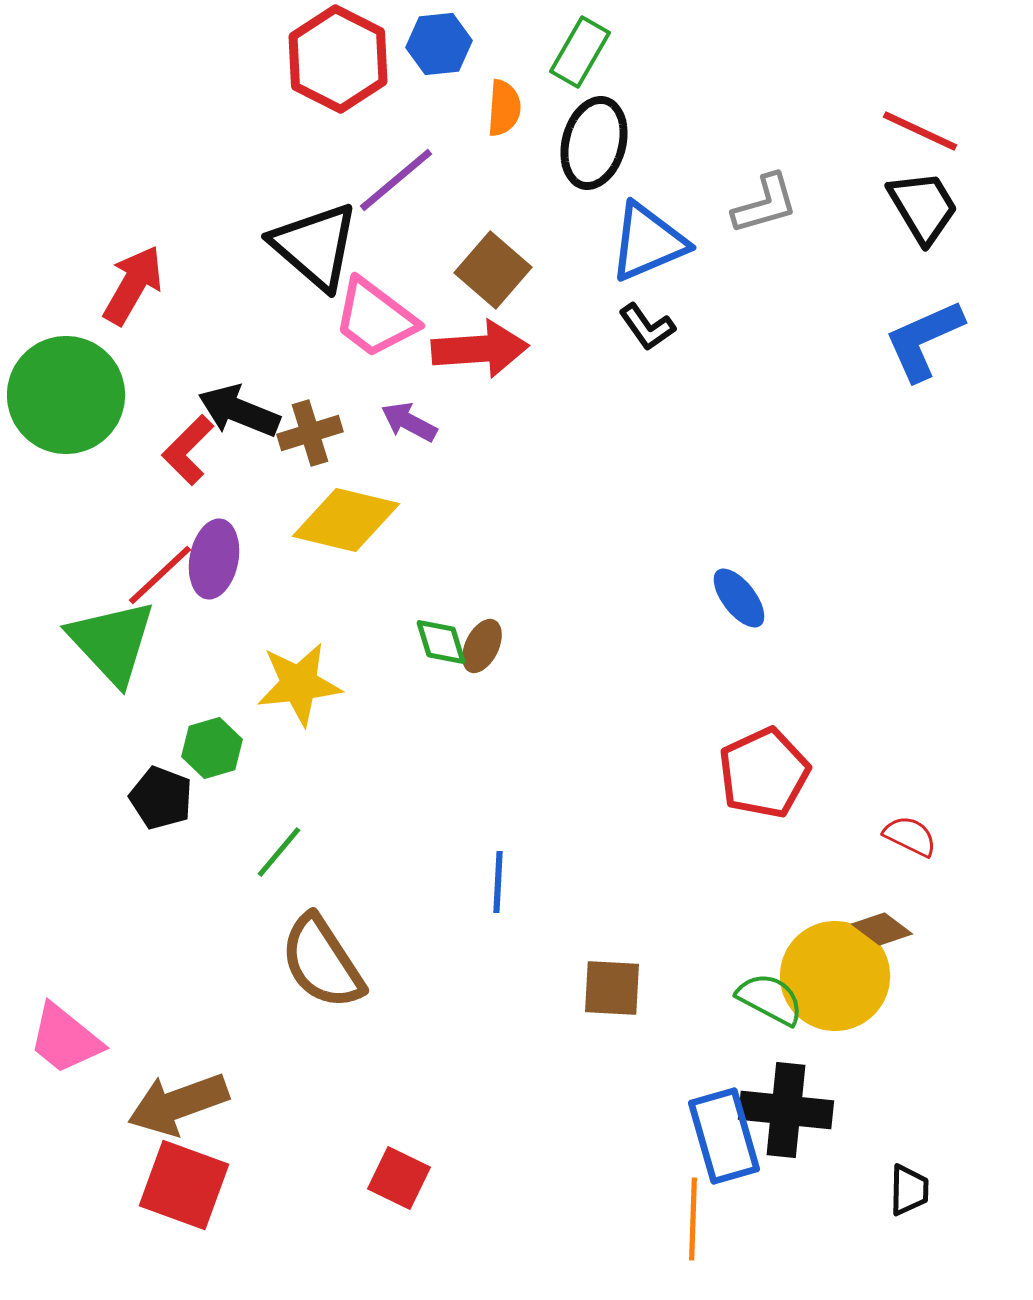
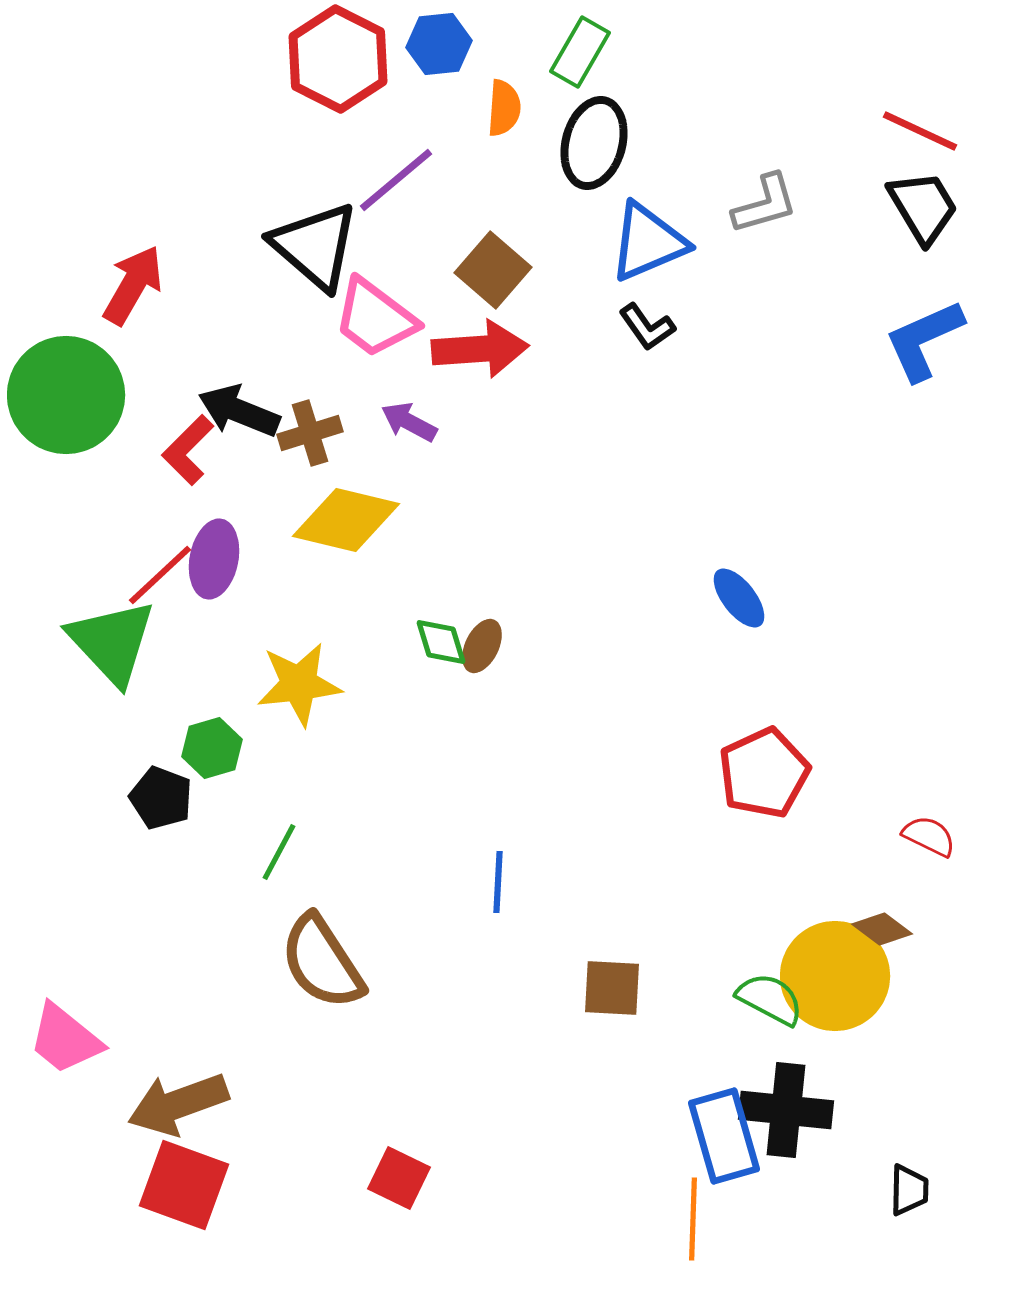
red semicircle at (910, 836): moved 19 px right
green line at (279, 852): rotated 12 degrees counterclockwise
